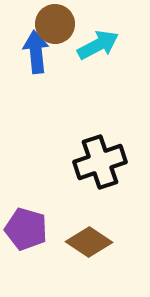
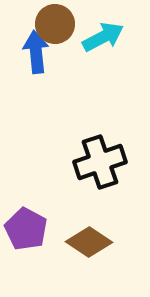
cyan arrow: moved 5 px right, 8 px up
purple pentagon: rotated 12 degrees clockwise
